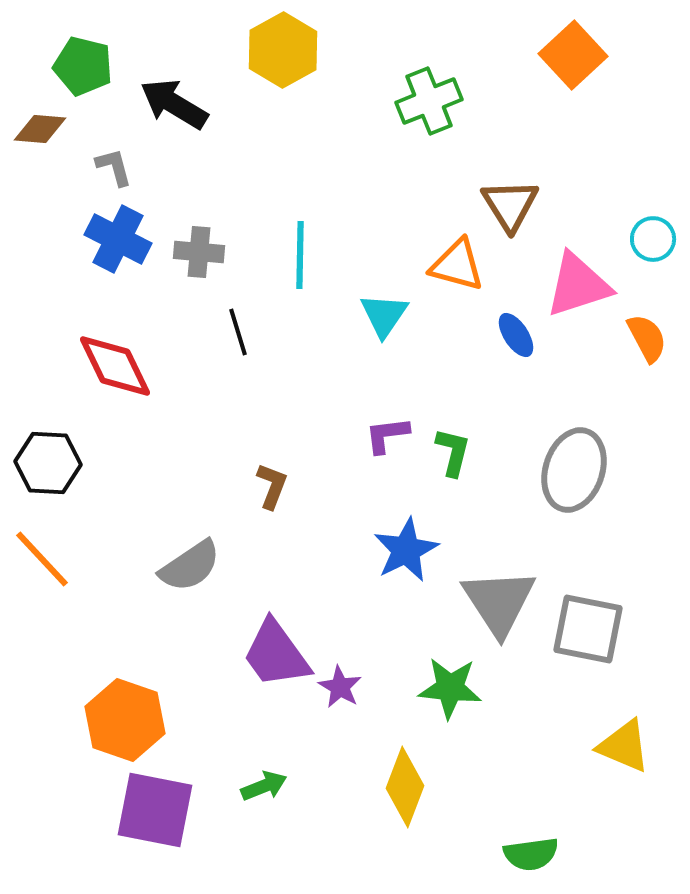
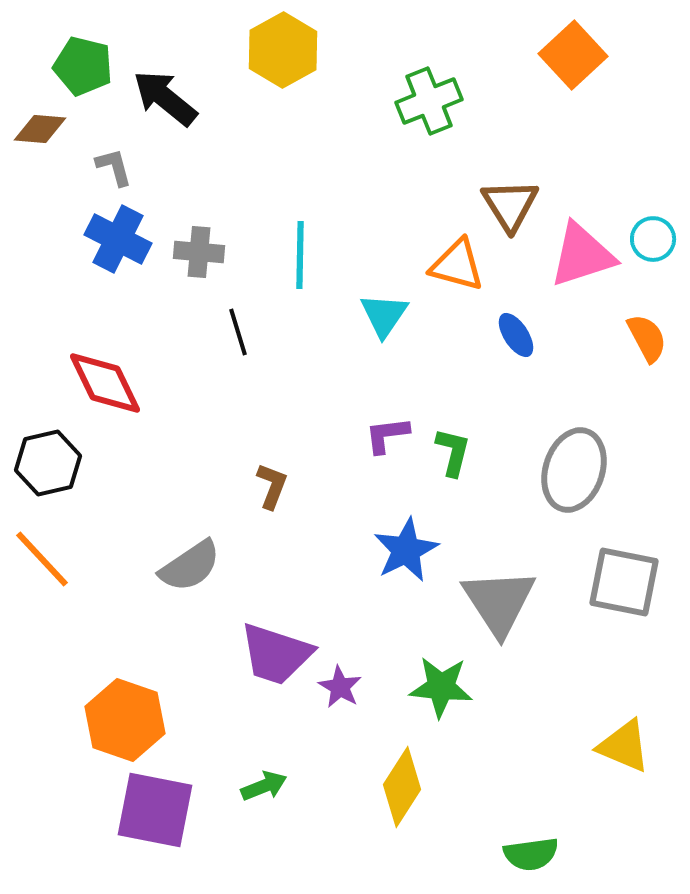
black arrow: moved 9 px left, 6 px up; rotated 8 degrees clockwise
pink triangle: moved 4 px right, 30 px up
red diamond: moved 10 px left, 17 px down
black hexagon: rotated 16 degrees counterclockwise
gray square: moved 36 px right, 47 px up
purple trapezoid: rotated 36 degrees counterclockwise
green star: moved 9 px left, 1 px up
yellow diamond: moved 3 px left; rotated 12 degrees clockwise
